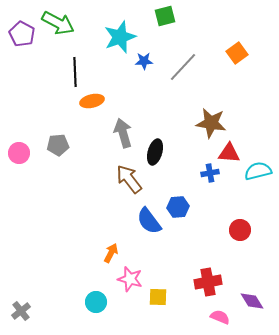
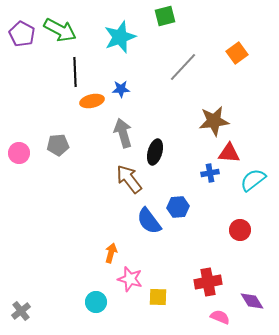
green arrow: moved 2 px right, 7 px down
blue star: moved 23 px left, 28 px down
brown star: moved 3 px right, 2 px up; rotated 16 degrees counterclockwise
cyan semicircle: moved 5 px left, 9 px down; rotated 24 degrees counterclockwise
orange arrow: rotated 12 degrees counterclockwise
